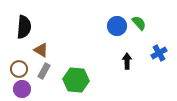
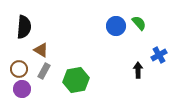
blue circle: moved 1 px left
blue cross: moved 2 px down
black arrow: moved 11 px right, 9 px down
green hexagon: rotated 15 degrees counterclockwise
